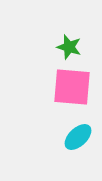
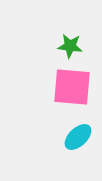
green star: moved 1 px right, 1 px up; rotated 10 degrees counterclockwise
